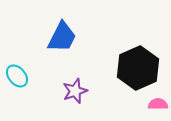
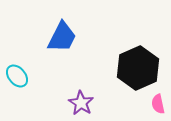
purple star: moved 6 px right, 12 px down; rotated 20 degrees counterclockwise
pink semicircle: rotated 102 degrees counterclockwise
